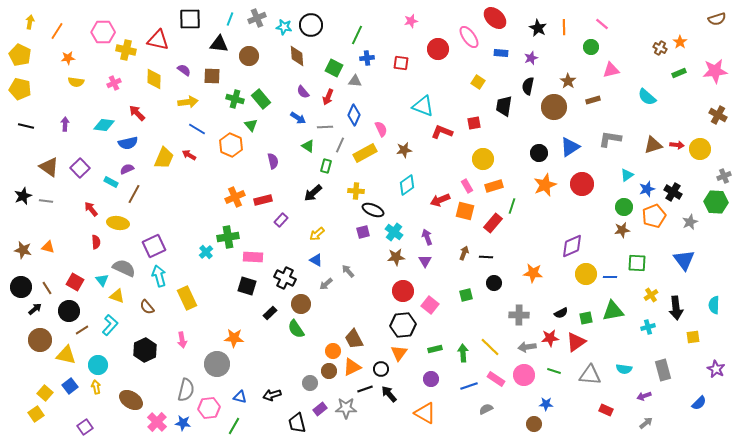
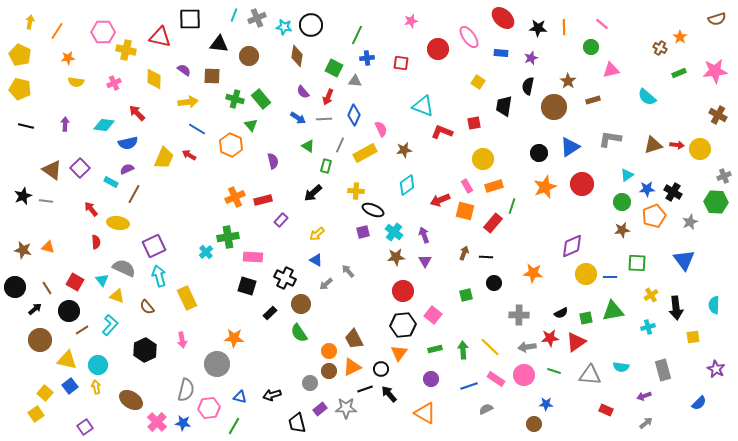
red ellipse at (495, 18): moved 8 px right
cyan line at (230, 19): moved 4 px right, 4 px up
black star at (538, 28): rotated 24 degrees counterclockwise
red triangle at (158, 40): moved 2 px right, 3 px up
orange star at (680, 42): moved 5 px up
brown diamond at (297, 56): rotated 15 degrees clockwise
gray line at (325, 127): moved 1 px left, 8 px up
brown triangle at (49, 167): moved 3 px right, 3 px down
orange star at (545, 185): moved 2 px down
blue star at (647, 189): rotated 14 degrees clockwise
green circle at (624, 207): moved 2 px left, 5 px up
purple arrow at (427, 237): moved 3 px left, 2 px up
black circle at (21, 287): moved 6 px left
pink square at (430, 305): moved 3 px right, 10 px down
green semicircle at (296, 329): moved 3 px right, 4 px down
orange circle at (333, 351): moved 4 px left
green arrow at (463, 353): moved 3 px up
yellow triangle at (66, 355): moved 1 px right, 5 px down
cyan semicircle at (624, 369): moved 3 px left, 2 px up
